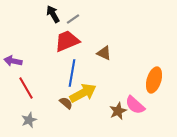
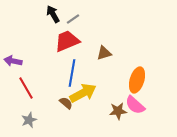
brown triangle: rotated 42 degrees counterclockwise
orange ellipse: moved 17 px left
brown star: rotated 18 degrees clockwise
